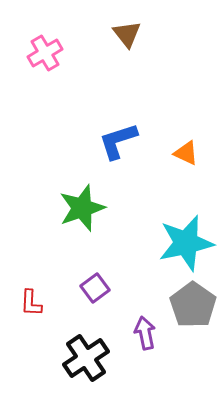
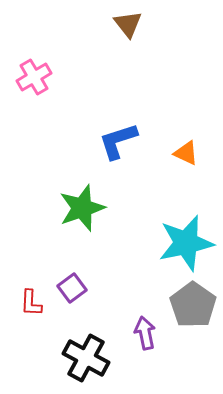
brown triangle: moved 1 px right, 10 px up
pink cross: moved 11 px left, 24 px down
purple square: moved 23 px left
black cross: rotated 27 degrees counterclockwise
